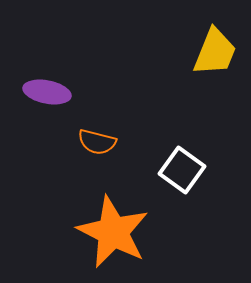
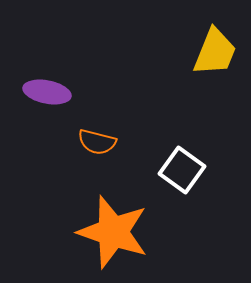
orange star: rotated 8 degrees counterclockwise
